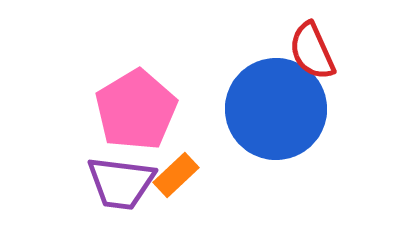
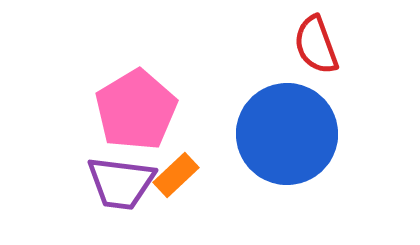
red semicircle: moved 4 px right, 6 px up; rotated 4 degrees clockwise
blue circle: moved 11 px right, 25 px down
